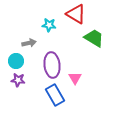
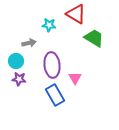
purple star: moved 1 px right, 1 px up
